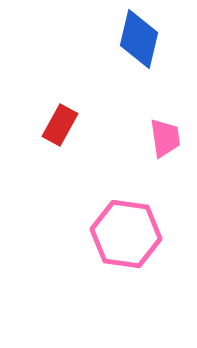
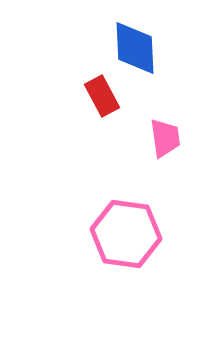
blue diamond: moved 4 px left, 9 px down; rotated 16 degrees counterclockwise
red rectangle: moved 42 px right, 29 px up; rotated 57 degrees counterclockwise
